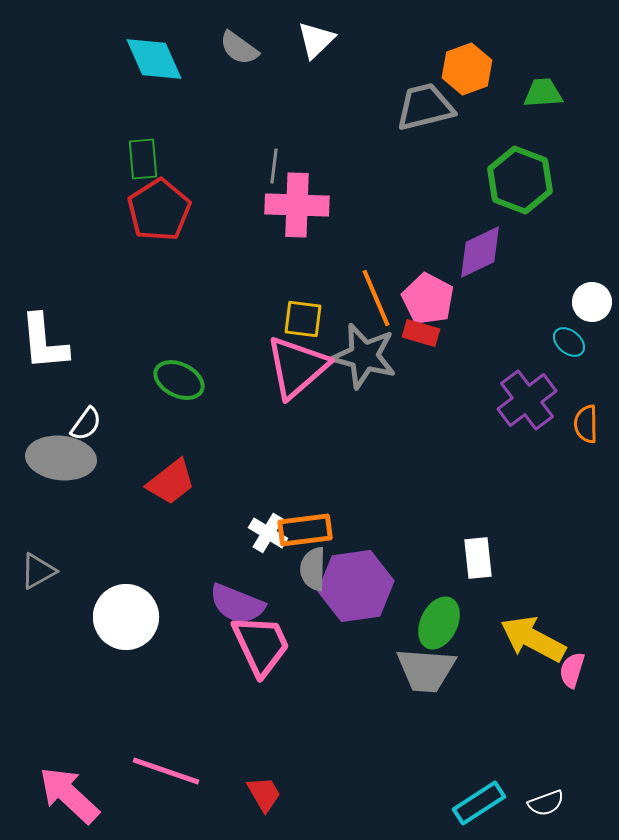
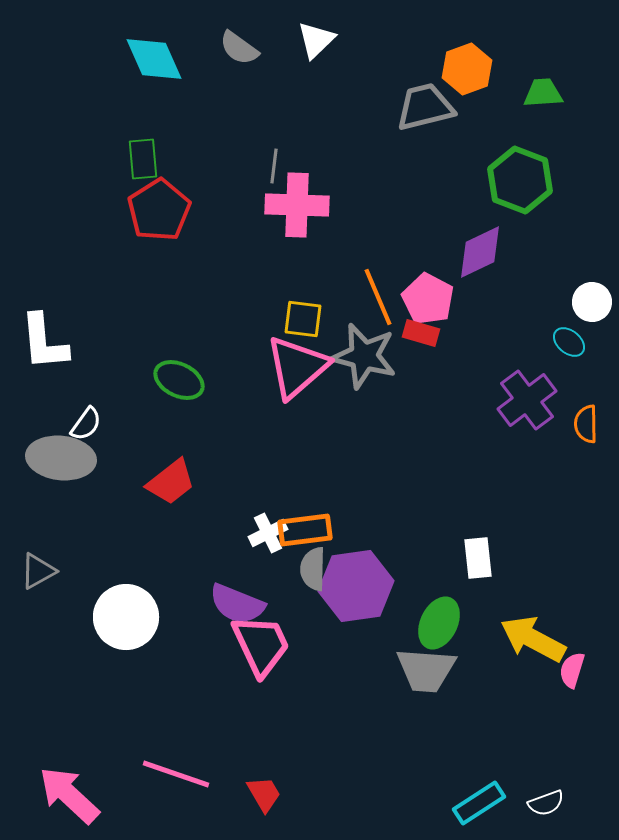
orange line at (376, 298): moved 2 px right, 1 px up
white cross at (268, 533): rotated 33 degrees clockwise
pink line at (166, 771): moved 10 px right, 3 px down
